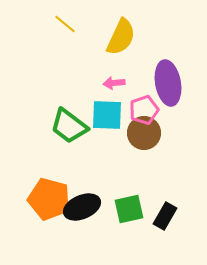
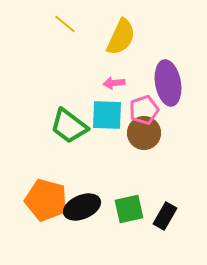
orange pentagon: moved 3 px left, 1 px down
